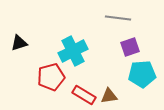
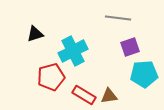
black triangle: moved 16 px right, 9 px up
cyan pentagon: moved 2 px right
